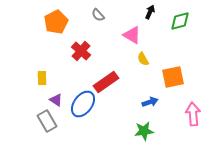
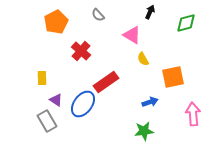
green diamond: moved 6 px right, 2 px down
